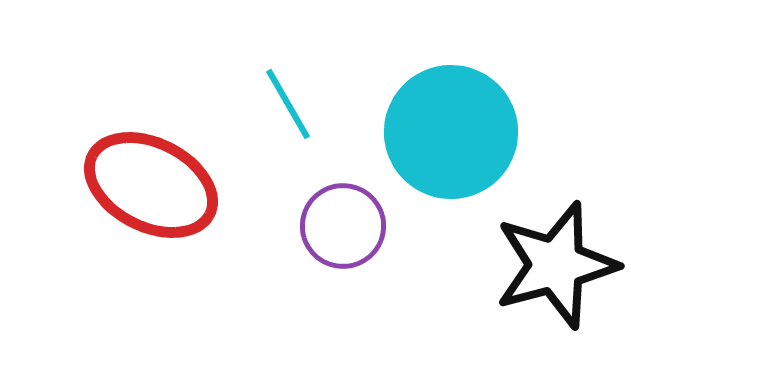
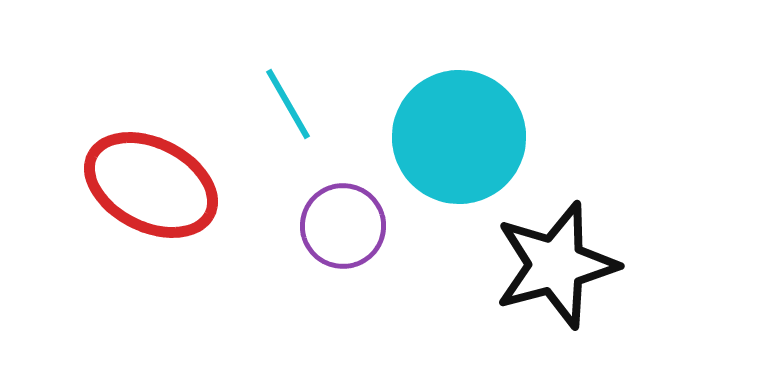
cyan circle: moved 8 px right, 5 px down
